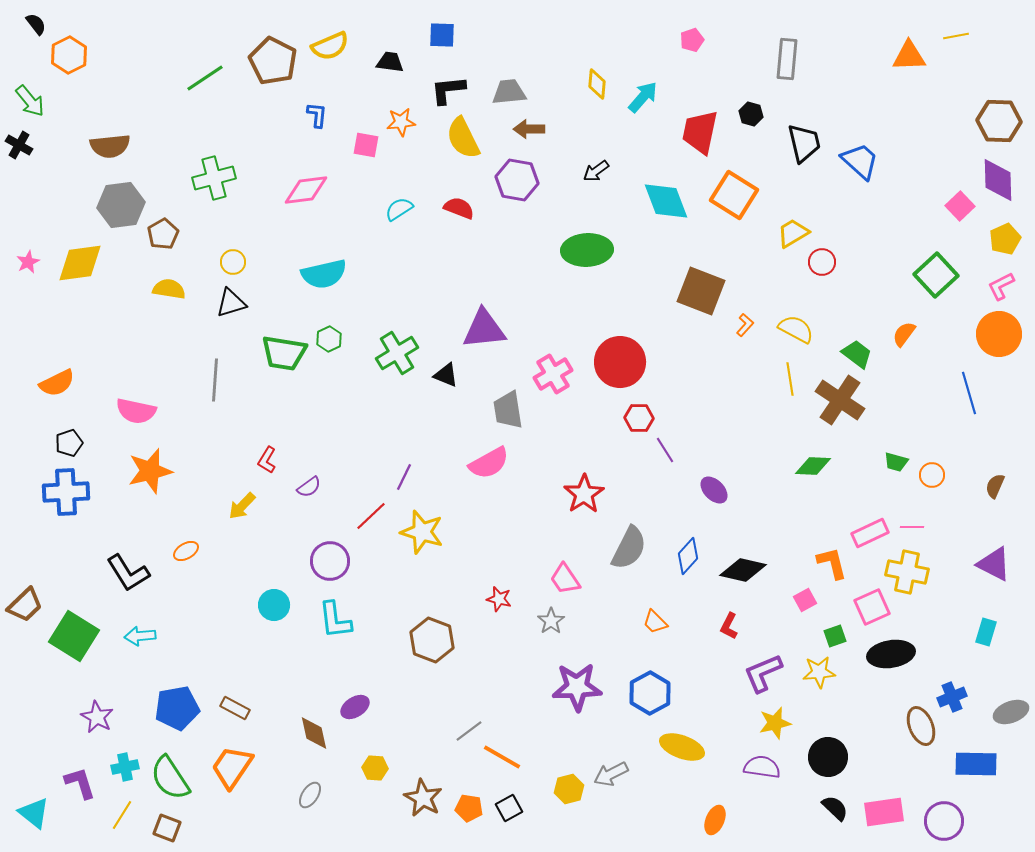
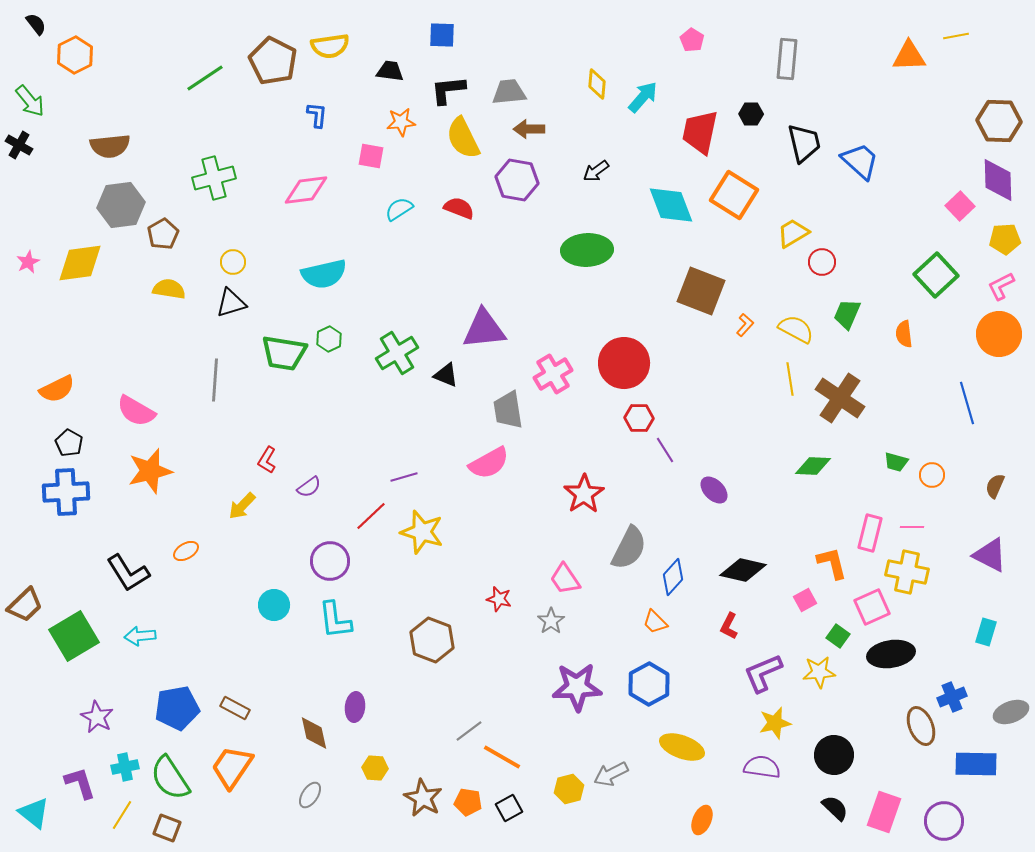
pink pentagon at (692, 40): rotated 20 degrees counterclockwise
yellow semicircle at (330, 46): rotated 15 degrees clockwise
orange hexagon at (69, 55): moved 6 px right
black trapezoid at (390, 62): moved 9 px down
black hexagon at (751, 114): rotated 15 degrees counterclockwise
pink square at (366, 145): moved 5 px right, 11 px down
cyan diamond at (666, 201): moved 5 px right, 4 px down
yellow pentagon at (1005, 239): rotated 20 degrees clockwise
orange semicircle at (904, 334): rotated 44 degrees counterclockwise
green trapezoid at (857, 354): moved 10 px left, 40 px up; rotated 104 degrees counterclockwise
red circle at (620, 362): moved 4 px right, 1 px down
orange semicircle at (57, 383): moved 6 px down
blue line at (969, 393): moved 2 px left, 10 px down
brown cross at (840, 400): moved 2 px up
pink semicircle at (136, 411): rotated 18 degrees clockwise
black pentagon at (69, 443): rotated 24 degrees counterclockwise
purple line at (404, 477): rotated 48 degrees clockwise
pink rectangle at (870, 533): rotated 51 degrees counterclockwise
blue diamond at (688, 556): moved 15 px left, 21 px down
purple triangle at (994, 564): moved 4 px left, 9 px up
green square at (74, 636): rotated 27 degrees clockwise
green square at (835, 636): moved 3 px right; rotated 35 degrees counterclockwise
blue hexagon at (650, 693): moved 1 px left, 9 px up
purple ellipse at (355, 707): rotated 52 degrees counterclockwise
black circle at (828, 757): moved 6 px right, 2 px up
orange pentagon at (469, 808): moved 1 px left, 6 px up
pink rectangle at (884, 812): rotated 63 degrees counterclockwise
orange ellipse at (715, 820): moved 13 px left
